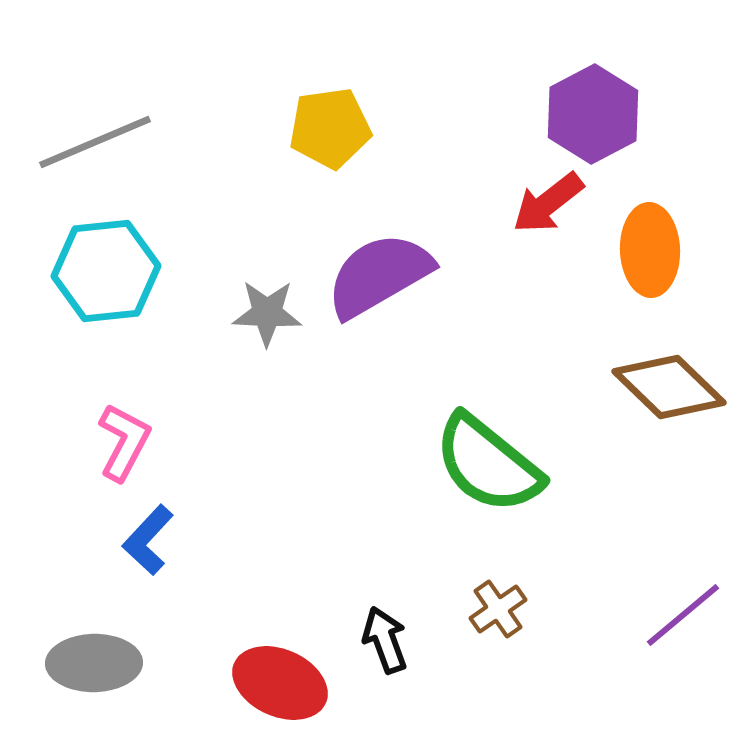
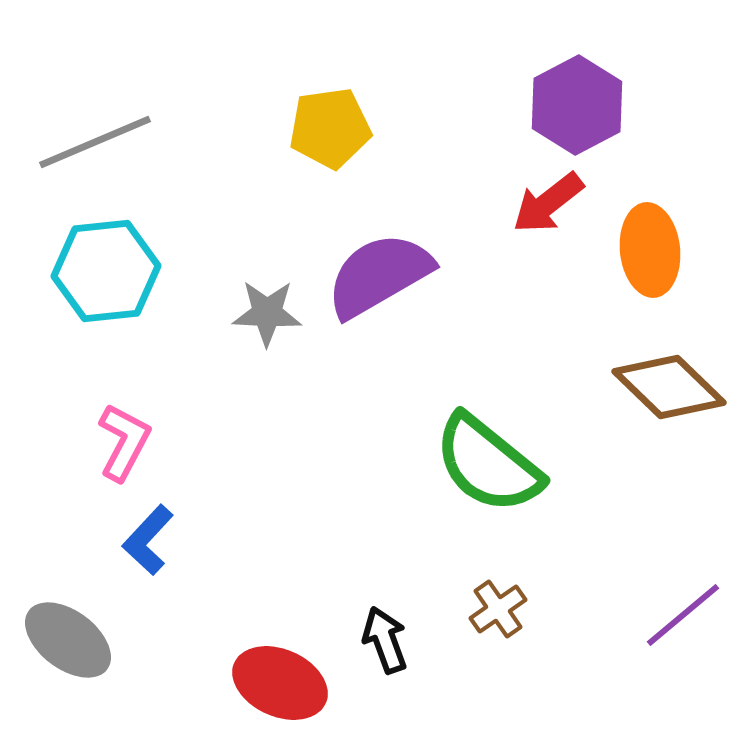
purple hexagon: moved 16 px left, 9 px up
orange ellipse: rotated 4 degrees counterclockwise
gray ellipse: moved 26 px left, 23 px up; rotated 38 degrees clockwise
